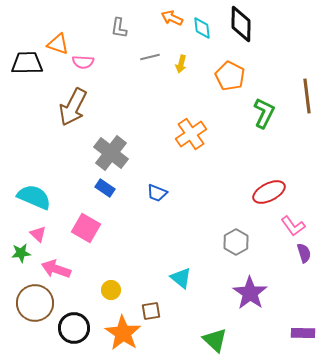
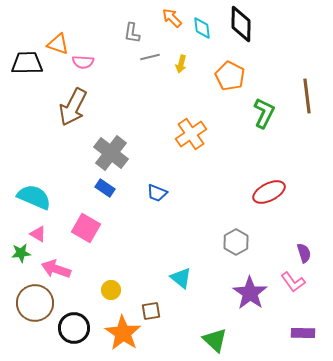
orange arrow: rotated 20 degrees clockwise
gray L-shape: moved 13 px right, 5 px down
pink L-shape: moved 56 px down
pink triangle: rotated 12 degrees counterclockwise
